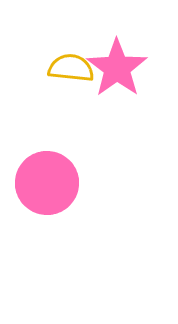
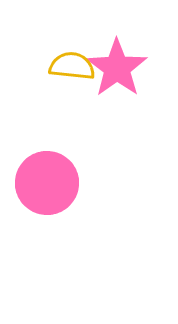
yellow semicircle: moved 1 px right, 2 px up
